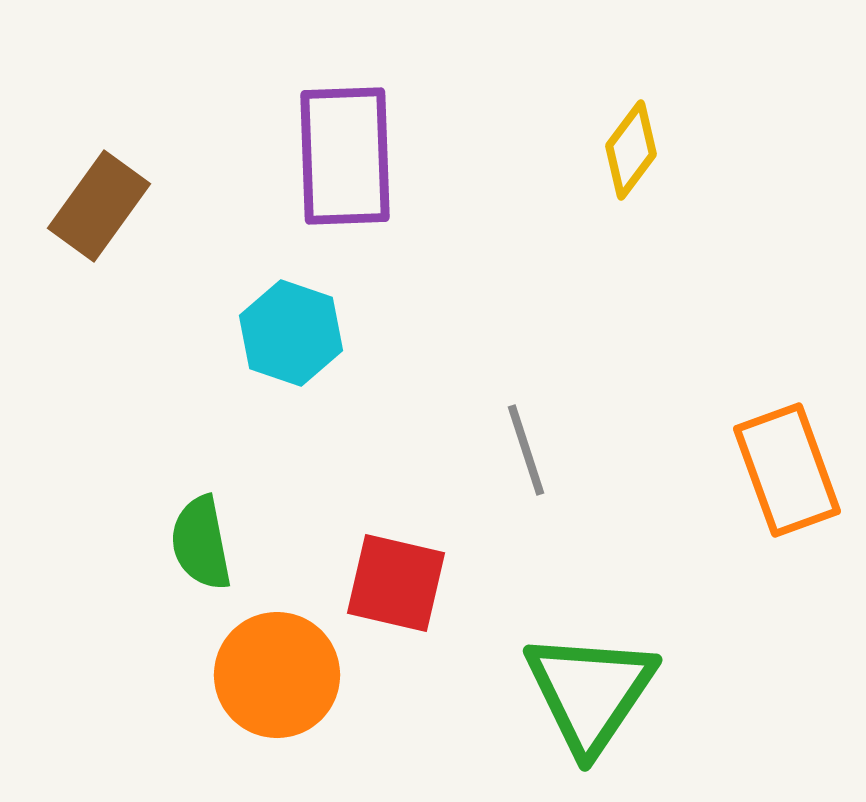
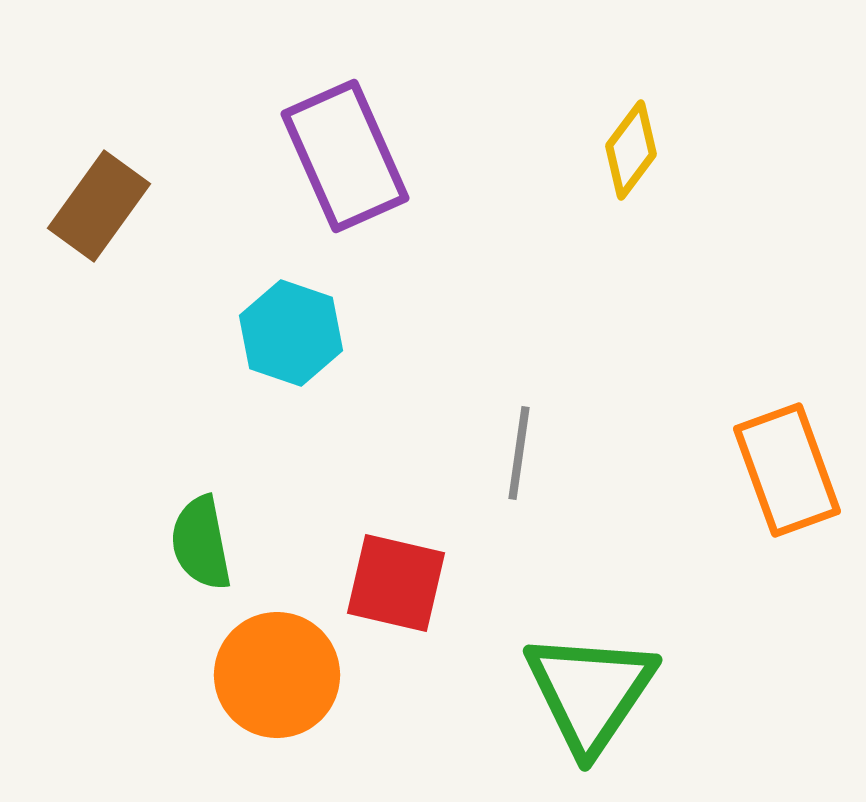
purple rectangle: rotated 22 degrees counterclockwise
gray line: moved 7 px left, 3 px down; rotated 26 degrees clockwise
